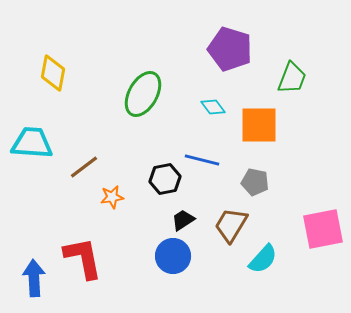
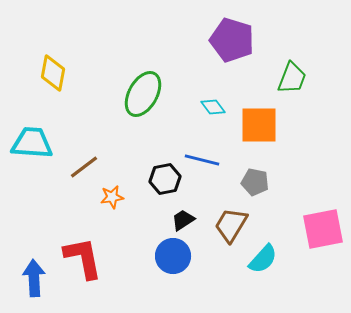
purple pentagon: moved 2 px right, 9 px up
